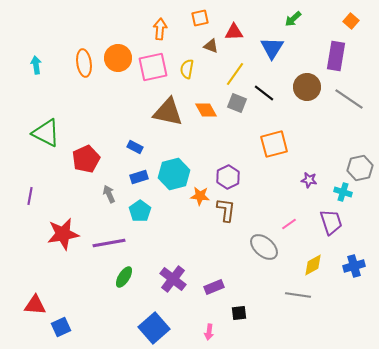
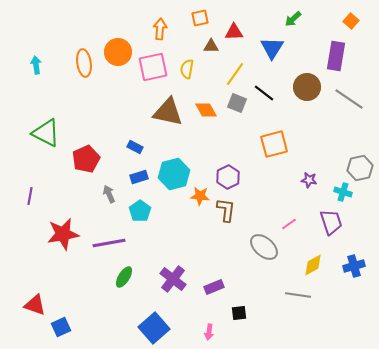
brown triangle at (211, 46): rotated 21 degrees counterclockwise
orange circle at (118, 58): moved 6 px up
red triangle at (35, 305): rotated 15 degrees clockwise
